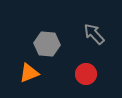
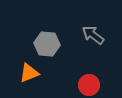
gray arrow: moved 1 px left, 1 px down; rotated 10 degrees counterclockwise
red circle: moved 3 px right, 11 px down
